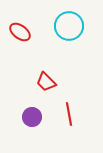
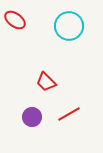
red ellipse: moved 5 px left, 12 px up
red line: rotated 70 degrees clockwise
